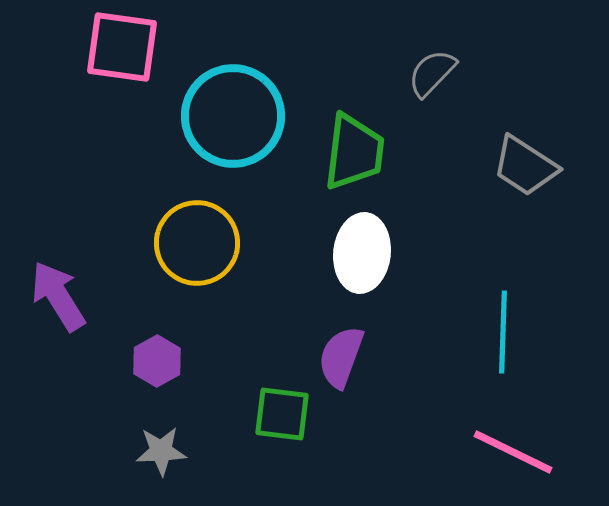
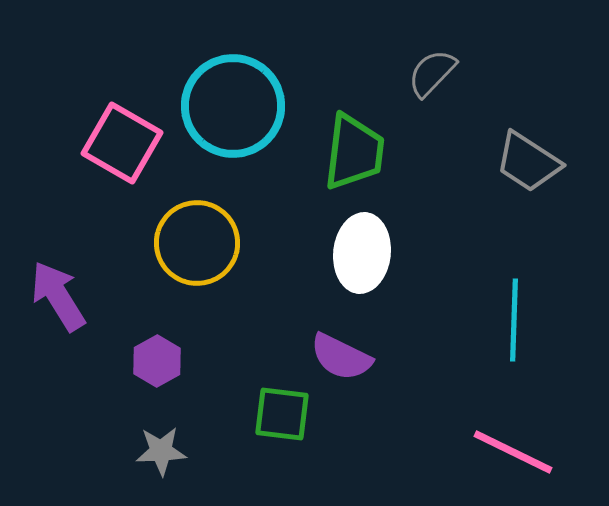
pink square: moved 96 px down; rotated 22 degrees clockwise
cyan circle: moved 10 px up
gray trapezoid: moved 3 px right, 4 px up
cyan line: moved 11 px right, 12 px up
purple semicircle: rotated 84 degrees counterclockwise
